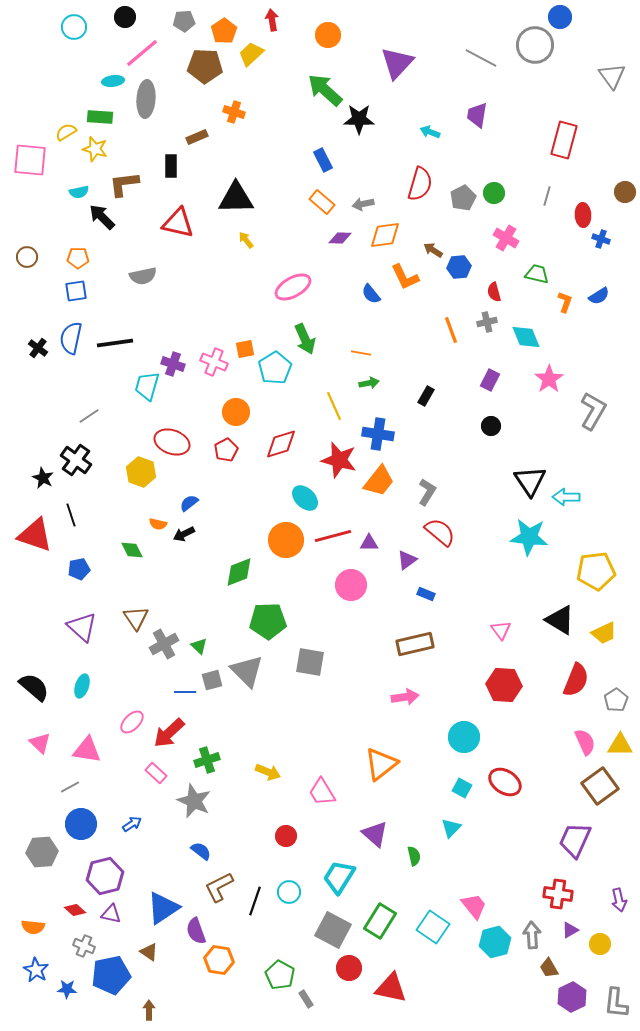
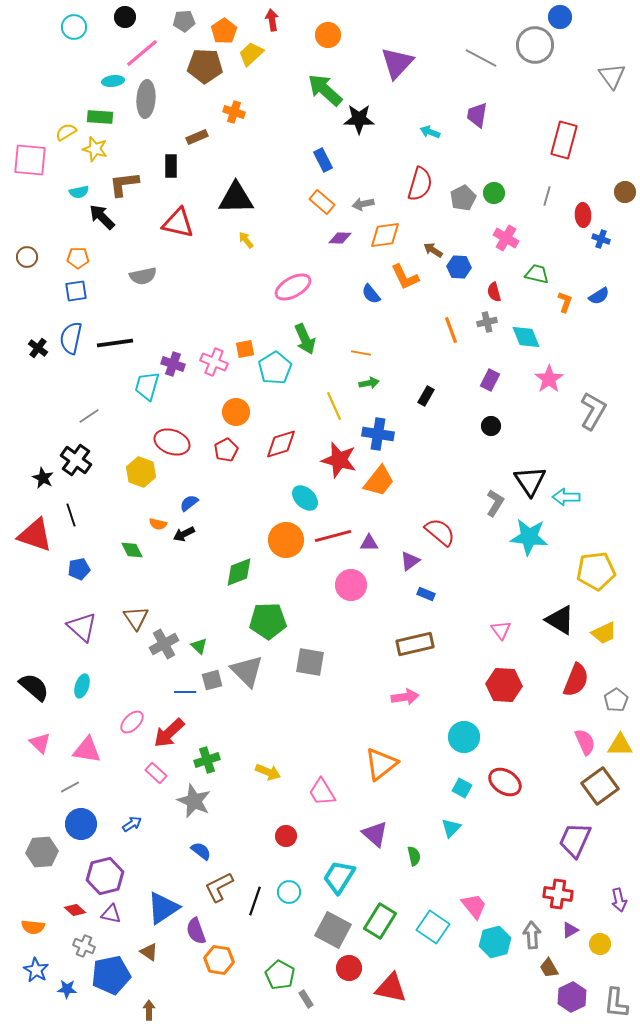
blue hexagon at (459, 267): rotated 10 degrees clockwise
gray L-shape at (427, 492): moved 68 px right, 11 px down
purple triangle at (407, 560): moved 3 px right, 1 px down
